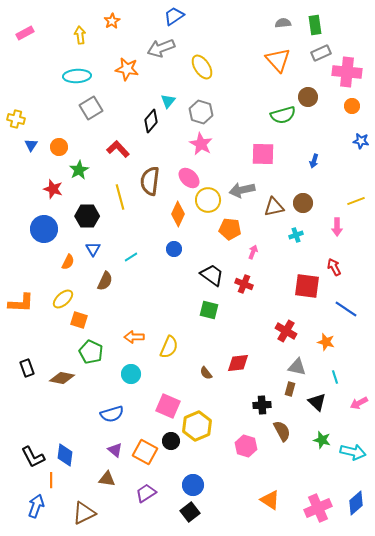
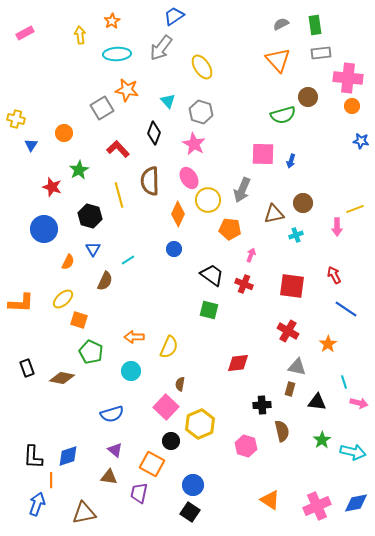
gray semicircle at (283, 23): moved 2 px left, 1 px down; rotated 21 degrees counterclockwise
gray arrow at (161, 48): rotated 32 degrees counterclockwise
gray rectangle at (321, 53): rotated 18 degrees clockwise
orange star at (127, 69): moved 21 px down
pink cross at (347, 72): moved 1 px right, 6 px down
cyan ellipse at (77, 76): moved 40 px right, 22 px up
cyan triangle at (168, 101): rotated 21 degrees counterclockwise
gray square at (91, 108): moved 11 px right
black diamond at (151, 121): moved 3 px right, 12 px down; rotated 20 degrees counterclockwise
pink star at (201, 144): moved 7 px left
orange circle at (59, 147): moved 5 px right, 14 px up
blue arrow at (314, 161): moved 23 px left
pink ellipse at (189, 178): rotated 15 degrees clockwise
brown semicircle at (150, 181): rotated 8 degrees counterclockwise
red star at (53, 189): moved 1 px left, 2 px up
gray arrow at (242, 190): rotated 55 degrees counterclockwise
yellow line at (120, 197): moved 1 px left, 2 px up
yellow line at (356, 201): moved 1 px left, 8 px down
brown triangle at (274, 207): moved 7 px down
black hexagon at (87, 216): moved 3 px right; rotated 15 degrees clockwise
pink arrow at (253, 252): moved 2 px left, 3 px down
cyan line at (131, 257): moved 3 px left, 3 px down
red arrow at (334, 267): moved 8 px down
red square at (307, 286): moved 15 px left
red cross at (286, 331): moved 2 px right
orange star at (326, 342): moved 2 px right, 2 px down; rotated 24 degrees clockwise
brown semicircle at (206, 373): moved 26 px left, 11 px down; rotated 48 degrees clockwise
cyan circle at (131, 374): moved 3 px up
cyan line at (335, 377): moved 9 px right, 5 px down
black triangle at (317, 402): rotated 36 degrees counterclockwise
pink arrow at (359, 403): rotated 138 degrees counterclockwise
pink square at (168, 406): moved 2 px left, 1 px down; rotated 20 degrees clockwise
yellow hexagon at (197, 426): moved 3 px right, 2 px up
brown semicircle at (282, 431): rotated 15 degrees clockwise
green star at (322, 440): rotated 24 degrees clockwise
orange square at (145, 452): moved 7 px right, 12 px down
blue diamond at (65, 455): moved 3 px right, 1 px down; rotated 65 degrees clockwise
black L-shape at (33, 457): rotated 30 degrees clockwise
brown triangle at (107, 479): moved 2 px right, 2 px up
purple trapezoid at (146, 493): moved 7 px left; rotated 45 degrees counterclockwise
blue diamond at (356, 503): rotated 30 degrees clockwise
blue arrow at (36, 506): moved 1 px right, 2 px up
pink cross at (318, 508): moved 1 px left, 2 px up
black square at (190, 512): rotated 18 degrees counterclockwise
brown triangle at (84, 513): rotated 15 degrees clockwise
